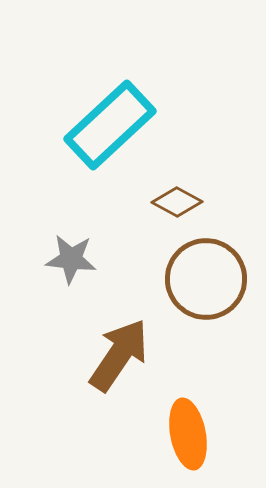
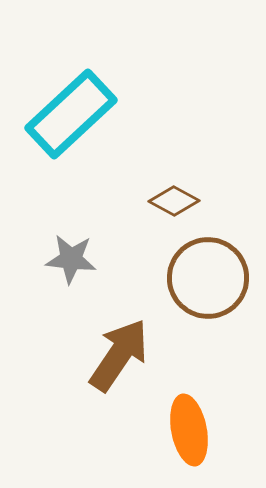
cyan rectangle: moved 39 px left, 11 px up
brown diamond: moved 3 px left, 1 px up
brown circle: moved 2 px right, 1 px up
orange ellipse: moved 1 px right, 4 px up
